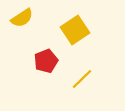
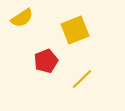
yellow square: rotated 12 degrees clockwise
